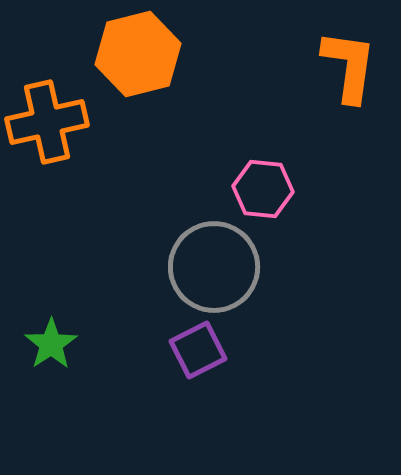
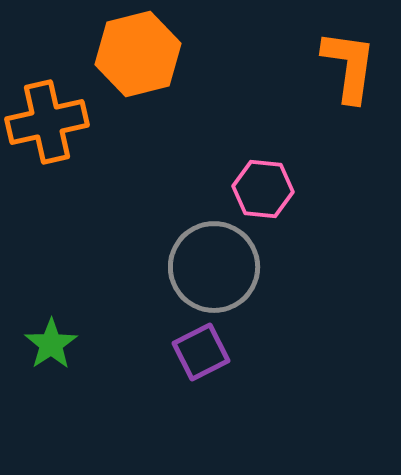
purple square: moved 3 px right, 2 px down
